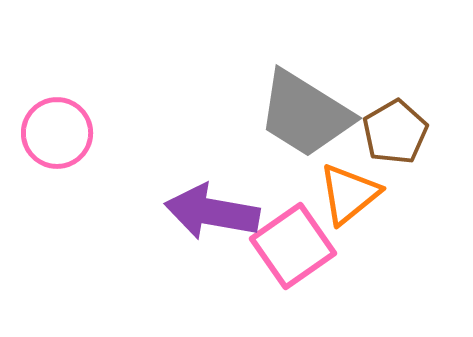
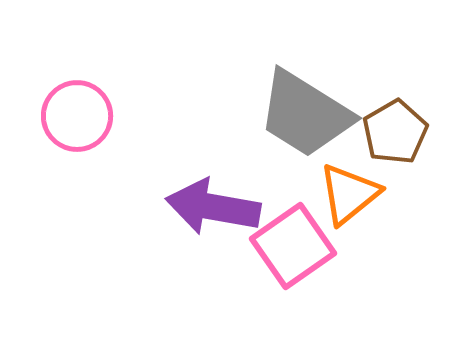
pink circle: moved 20 px right, 17 px up
purple arrow: moved 1 px right, 5 px up
